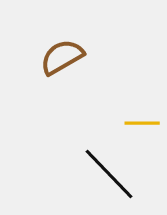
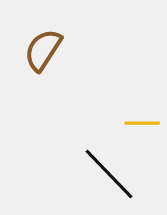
brown semicircle: moved 19 px left, 7 px up; rotated 27 degrees counterclockwise
